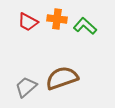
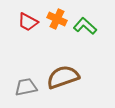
orange cross: rotated 18 degrees clockwise
brown semicircle: moved 1 px right, 1 px up
gray trapezoid: rotated 30 degrees clockwise
